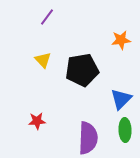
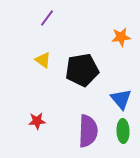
purple line: moved 1 px down
orange star: moved 3 px up
yellow triangle: rotated 12 degrees counterclockwise
blue triangle: rotated 25 degrees counterclockwise
green ellipse: moved 2 px left, 1 px down
purple semicircle: moved 7 px up
